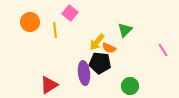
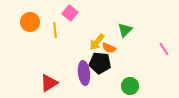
pink line: moved 1 px right, 1 px up
red triangle: moved 2 px up
